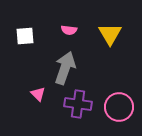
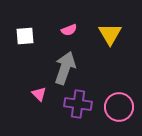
pink semicircle: rotated 28 degrees counterclockwise
pink triangle: moved 1 px right
